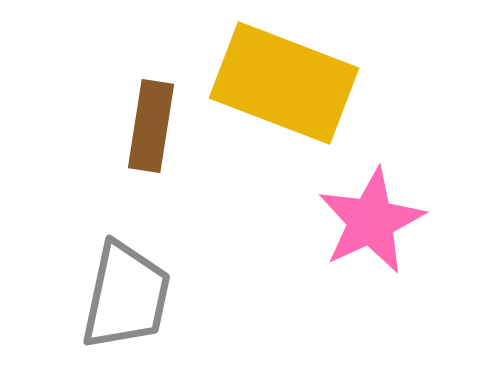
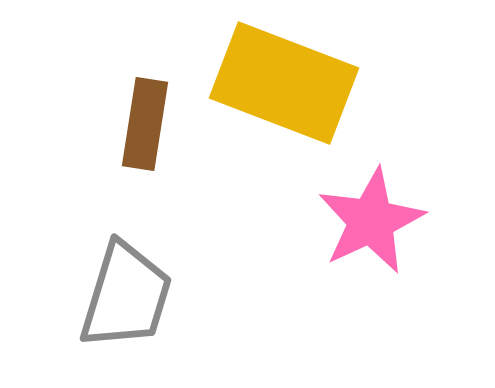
brown rectangle: moved 6 px left, 2 px up
gray trapezoid: rotated 5 degrees clockwise
